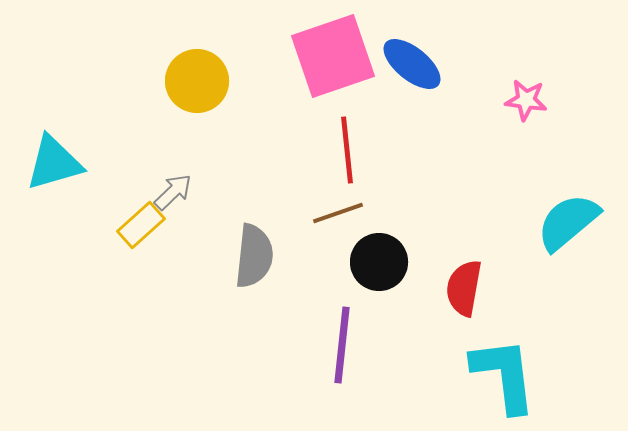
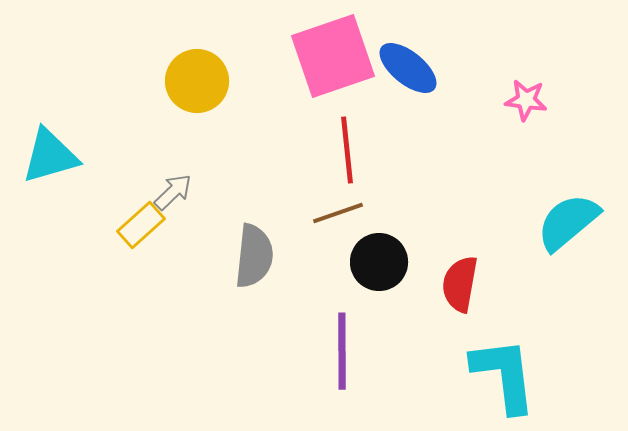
blue ellipse: moved 4 px left, 4 px down
cyan triangle: moved 4 px left, 7 px up
red semicircle: moved 4 px left, 4 px up
purple line: moved 6 px down; rotated 6 degrees counterclockwise
